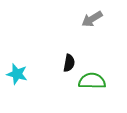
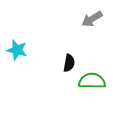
cyan star: moved 24 px up
